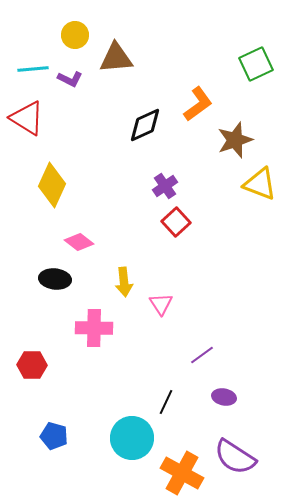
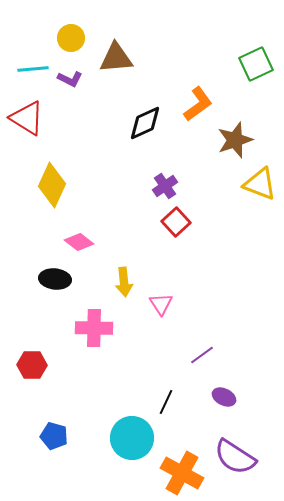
yellow circle: moved 4 px left, 3 px down
black diamond: moved 2 px up
purple ellipse: rotated 15 degrees clockwise
